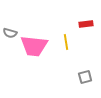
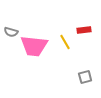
red rectangle: moved 2 px left, 6 px down
gray semicircle: moved 1 px right, 1 px up
yellow line: moved 1 px left; rotated 21 degrees counterclockwise
